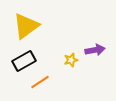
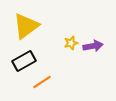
purple arrow: moved 2 px left, 4 px up
yellow star: moved 17 px up
orange line: moved 2 px right
